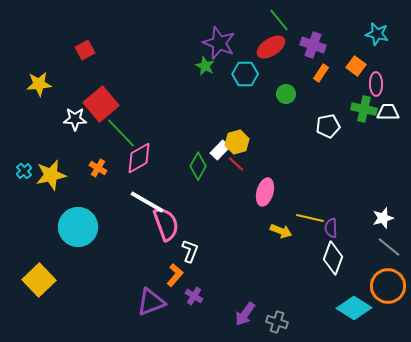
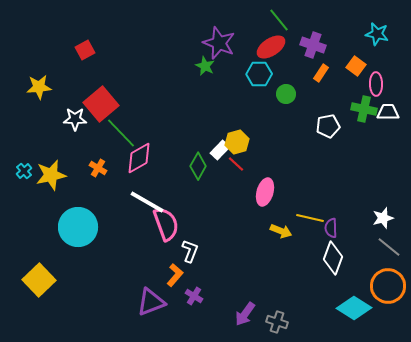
cyan hexagon at (245, 74): moved 14 px right
yellow star at (39, 84): moved 3 px down
